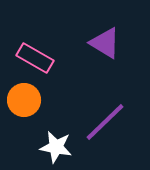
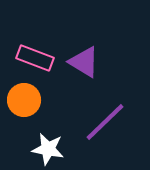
purple triangle: moved 21 px left, 19 px down
pink rectangle: rotated 9 degrees counterclockwise
white star: moved 8 px left, 2 px down
